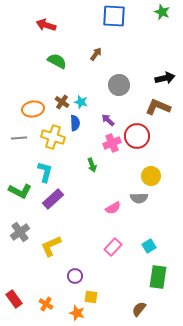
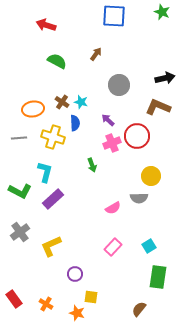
purple circle: moved 2 px up
